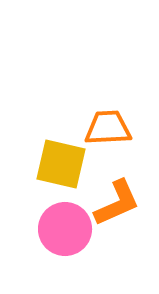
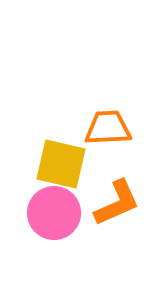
pink circle: moved 11 px left, 16 px up
